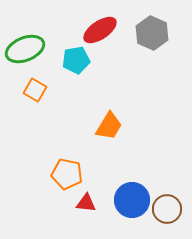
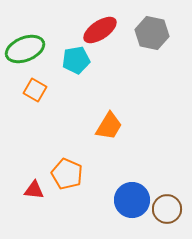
gray hexagon: rotated 12 degrees counterclockwise
orange pentagon: rotated 12 degrees clockwise
red triangle: moved 52 px left, 13 px up
